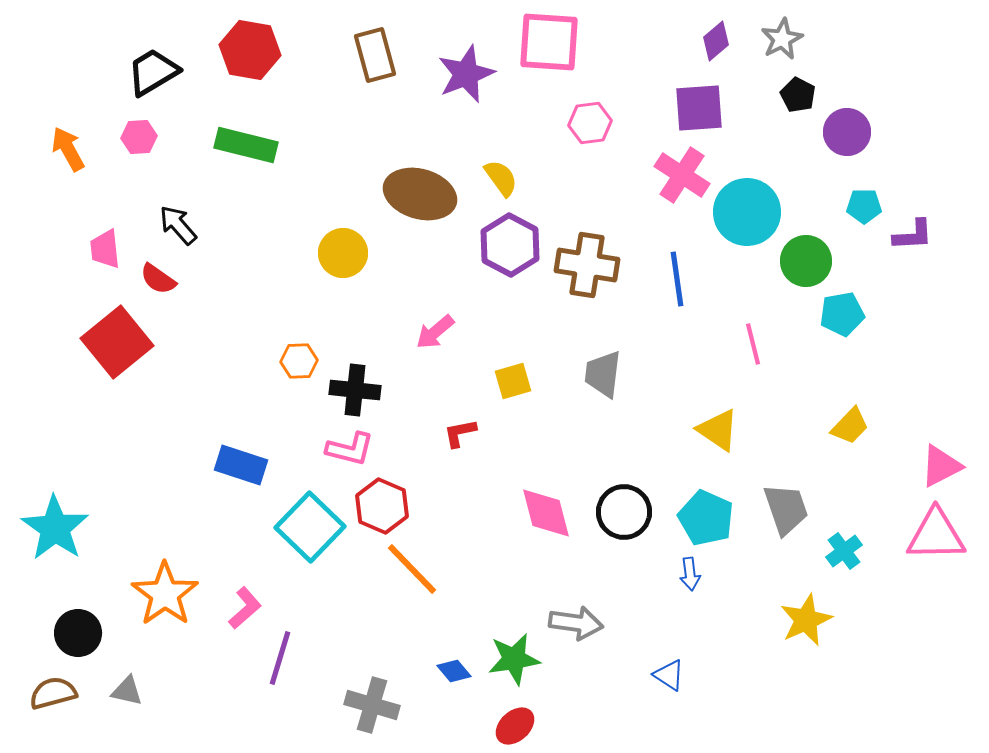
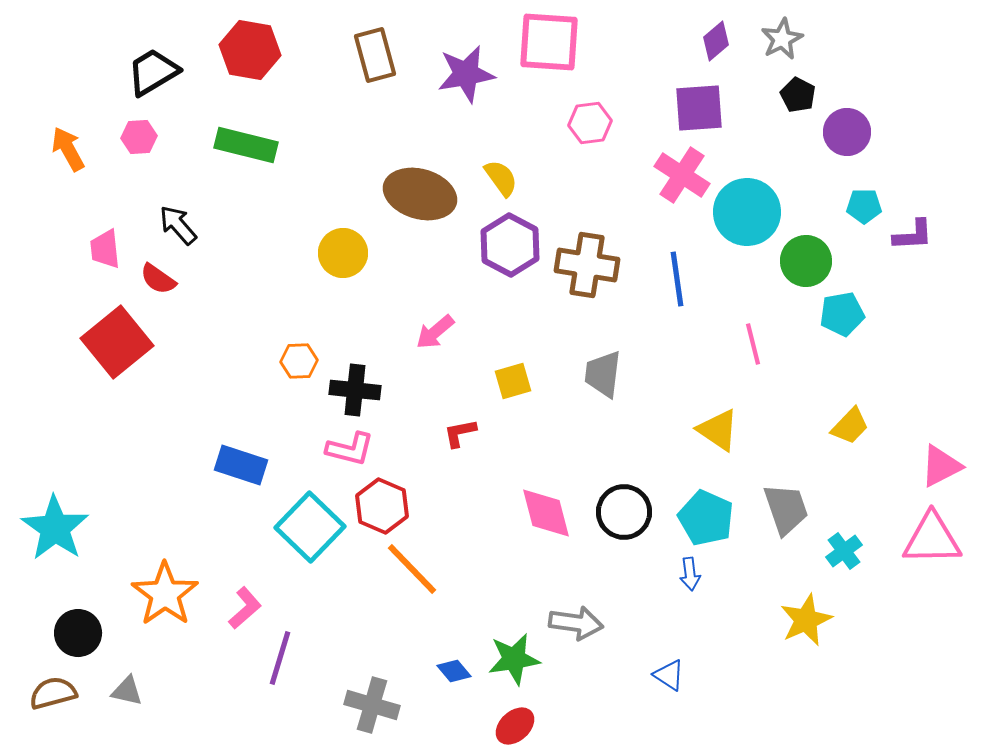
purple star at (466, 74): rotated 12 degrees clockwise
pink triangle at (936, 535): moved 4 px left, 4 px down
